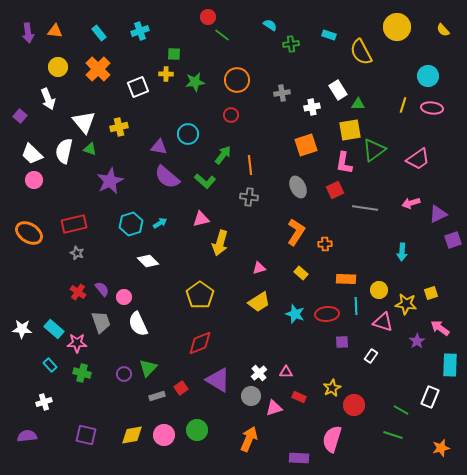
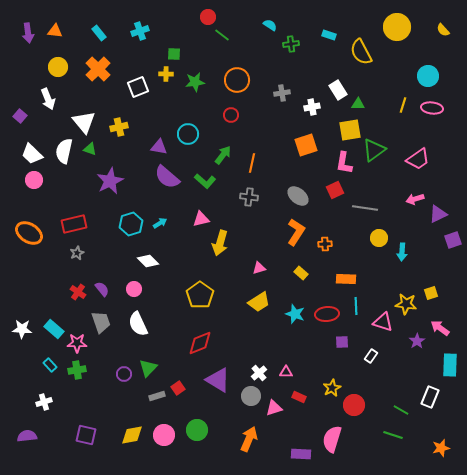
orange line at (250, 165): moved 2 px right, 2 px up; rotated 18 degrees clockwise
gray ellipse at (298, 187): moved 9 px down; rotated 25 degrees counterclockwise
pink arrow at (411, 203): moved 4 px right, 4 px up
gray star at (77, 253): rotated 24 degrees clockwise
yellow circle at (379, 290): moved 52 px up
pink circle at (124, 297): moved 10 px right, 8 px up
green cross at (82, 373): moved 5 px left, 3 px up; rotated 24 degrees counterclockwise
red square at (181, 388): moved 3 px left
purple rectangle at (299, 458): moved 2 px right, 4 px up
